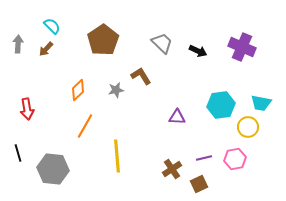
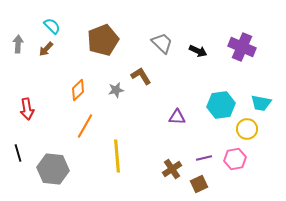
brown pentagon: rotated 12 degrees clockwise
yellow circle: moved 1 px left, 2 px down
